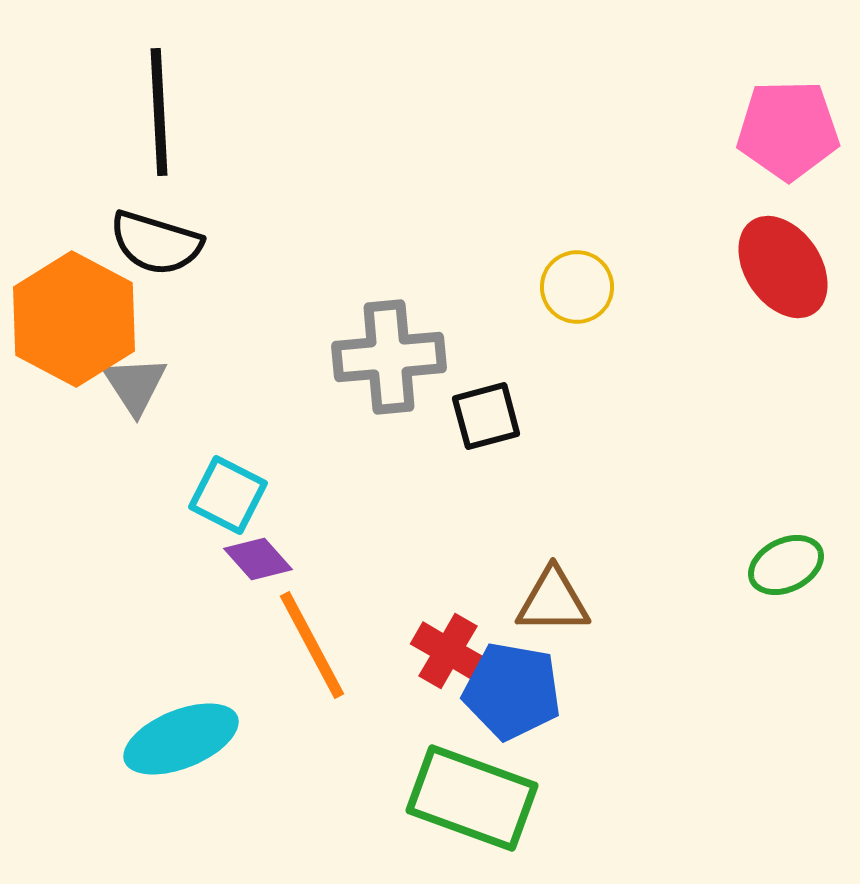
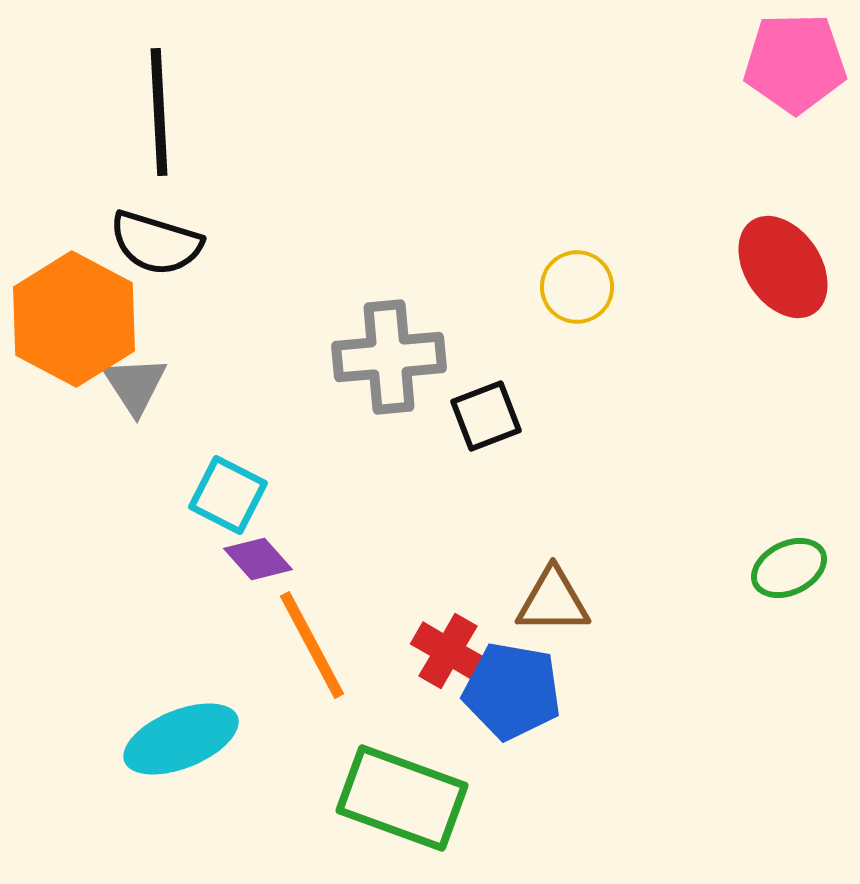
pink pentagon: moved 7 px right, 67 px up
black square: rotated 6 degrees counterclockwise
green ellipse: moved 3 px right, 3 px down
green rectangle: moved 70 px left
